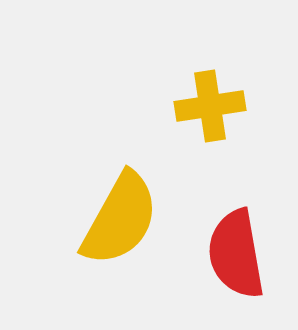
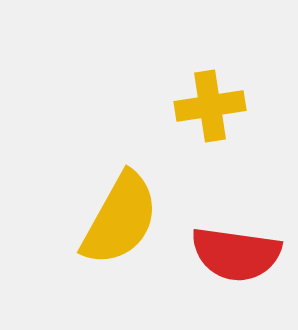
red semicircle: rotated 72 degrees counterclockwise
